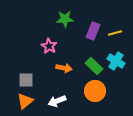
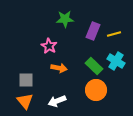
yellow line: moved 1 px left, 1 px down
orange arrow: moved 5 px left
orange circle: moved 1 px right, 1 px up
orange triangle: rotated 30 degrees counterclockwise
